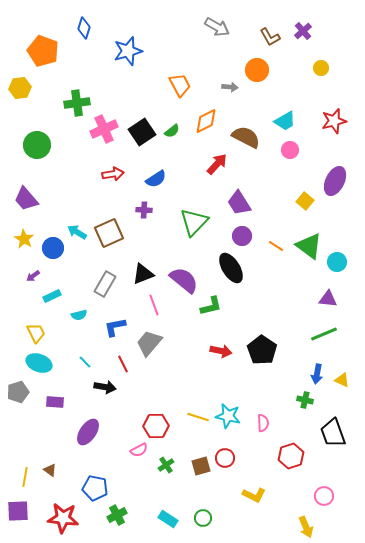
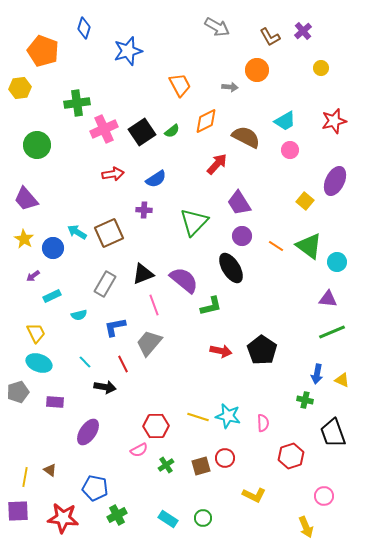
green line at (324, 334): moved 8 px right, 2 px up
